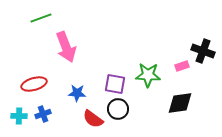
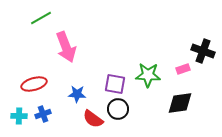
green line: rotated 10 degrees counterclockwise
pink rectangle: moved 1 px right, 3 px down
blue star: moved 1 px down
